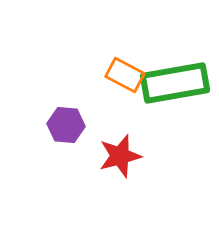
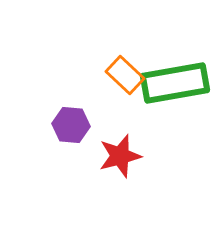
orange rectangle: rotated 15 degrees clockwise
purple hexagon: moved 5 px right
